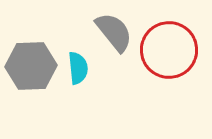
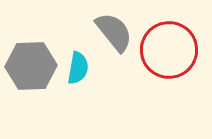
cyan semicircle: rotated 16 degrees clockwise
